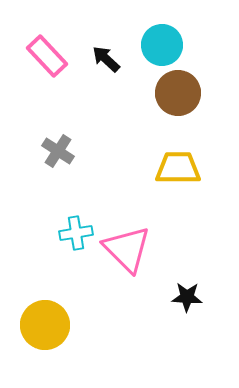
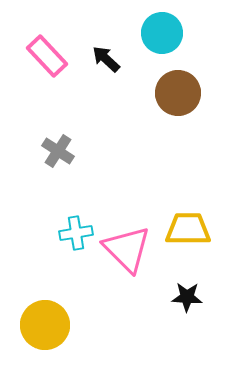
cyan circle: moved 12 px up
yellow trapezoid: moved 10 px right, 61 px down
